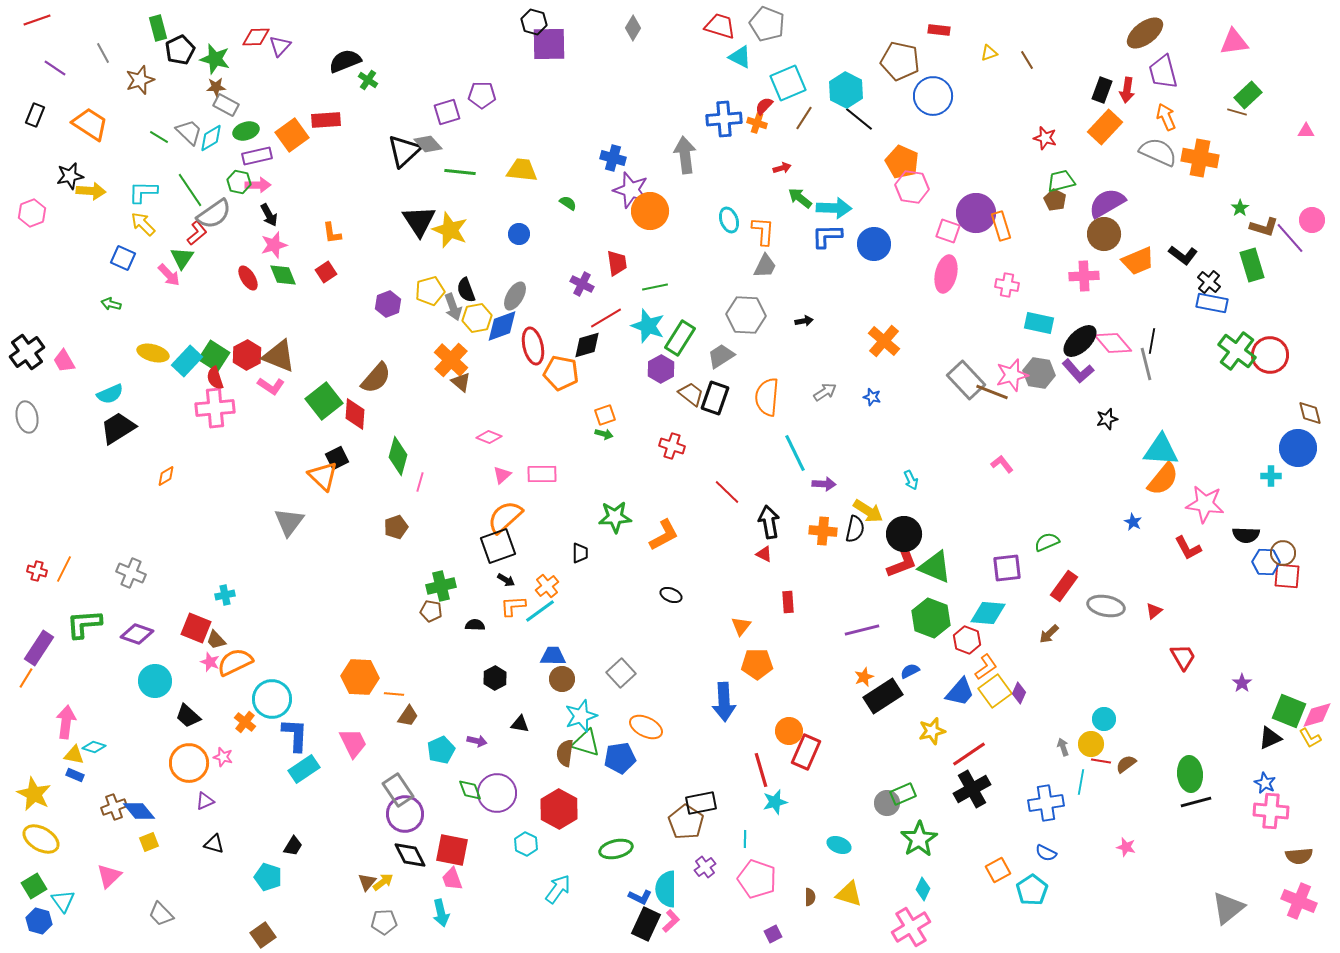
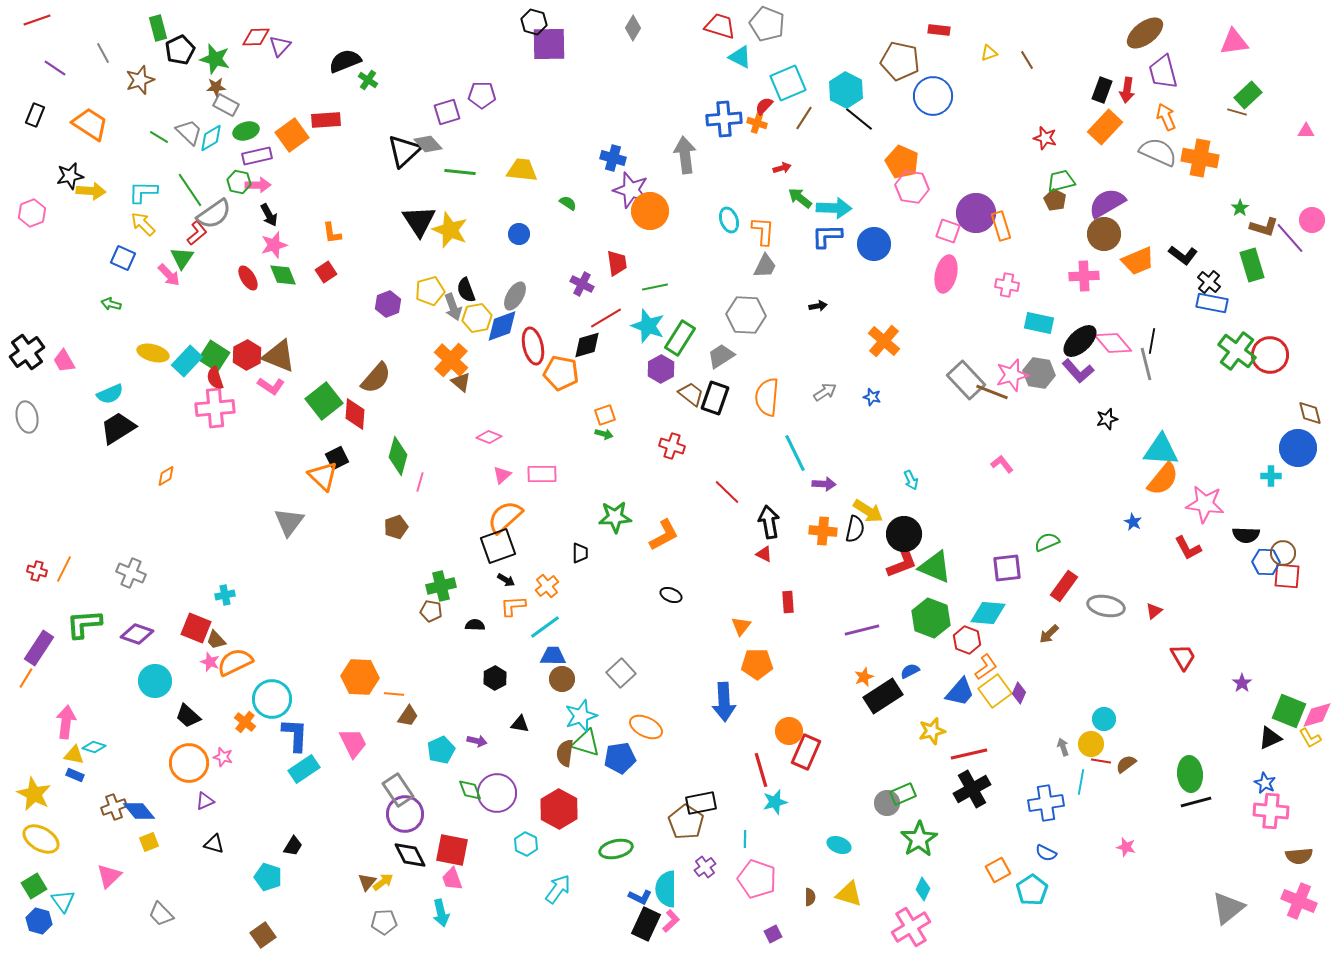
black arrow at (804, 321): moved 14 px right, 15 px up
cyan line at (540, 611): moved 5 px right, 16 px down
red line at (969, 754): rotated 21 degrees clockwise
